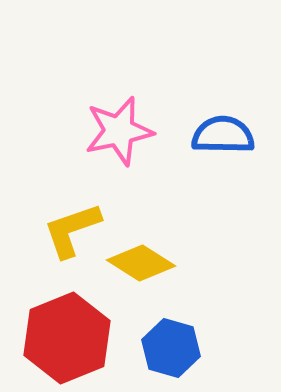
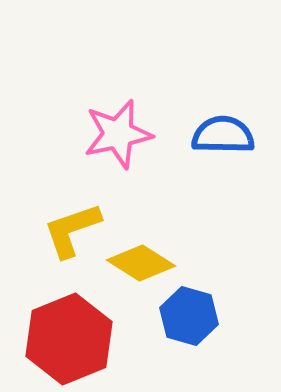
pink star: moved 1 px left, 3 px down
red hexagon: moved 2 px right, 1 px down
blue hexagon: moved 18 px right, 32 px up
